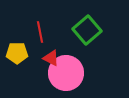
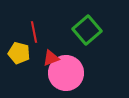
red line: moved 6 px left
yellow pentagon: moved 2 px right; rotated 15 degrees clockwise
red triangle: rotated 48 degrees counterclockwise
